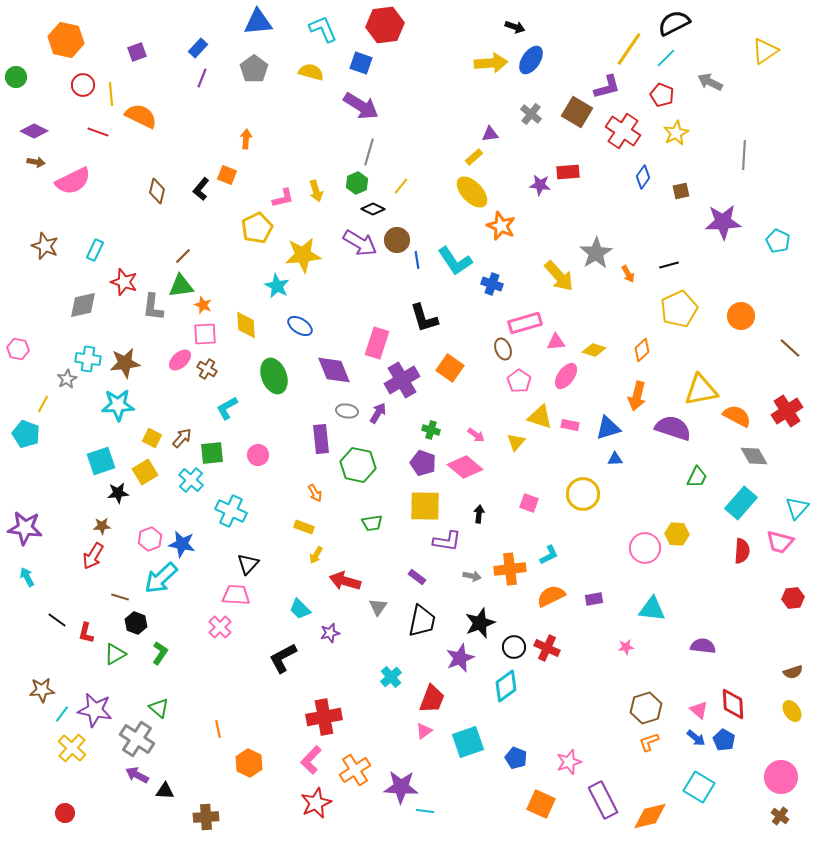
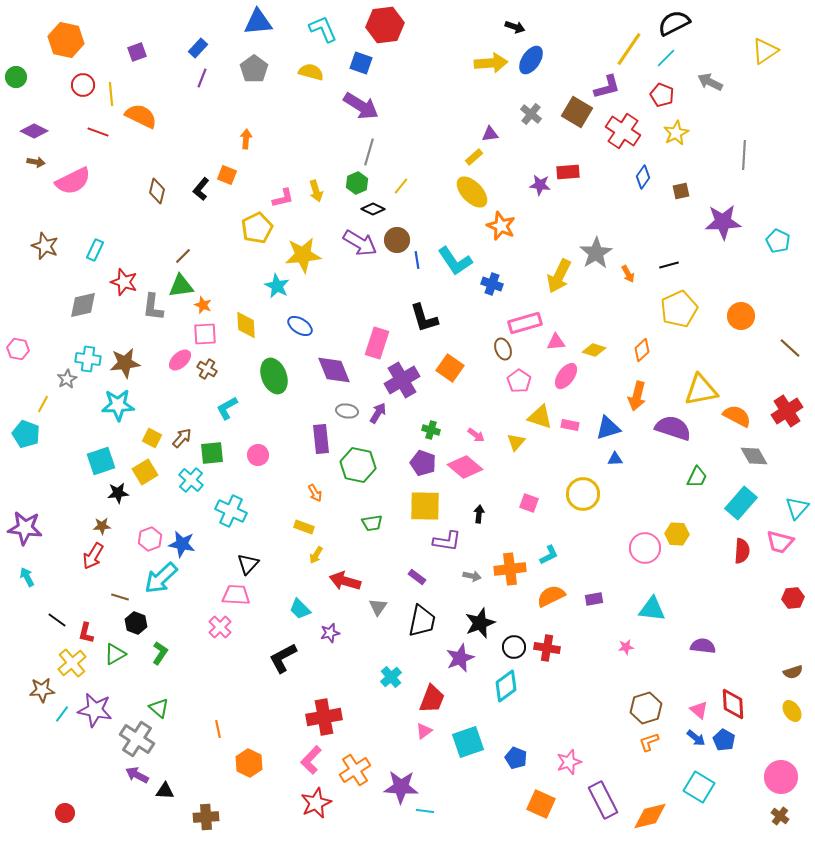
yellow arrow at (559, 276): rotated 68 degrees clockwise
red cross at (547, 648): rotated 15 degrees counterclockwise
yellow cross at (72, 748): moved 85 px up; rotated 8 degrees clockwise
